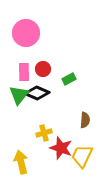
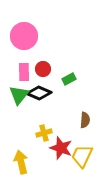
pink circle: moved 2 px left, 3 px down
black diamond: moved 2 px right
